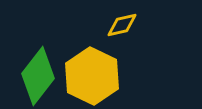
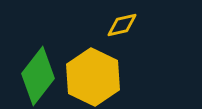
yellow hexagon: moved 1 px right, 1 px down
